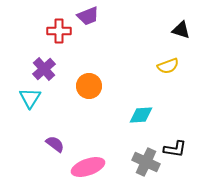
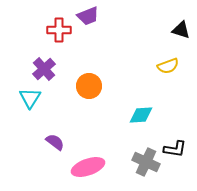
red cross: moved 1 px up
purple semicircle: moved 2 px up
